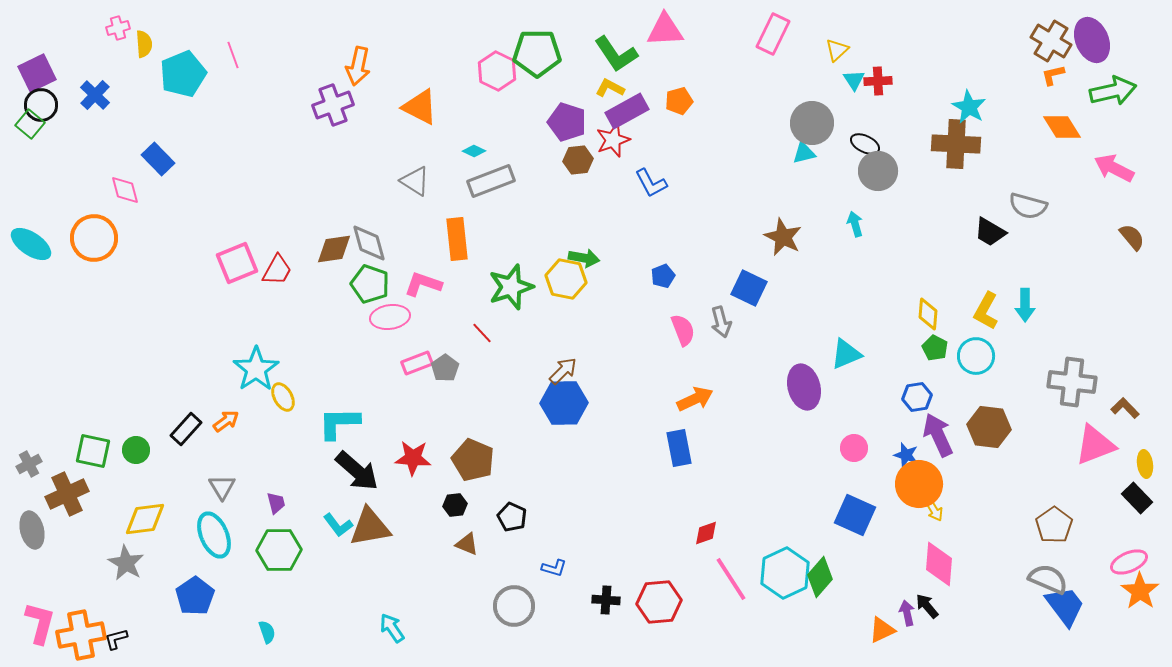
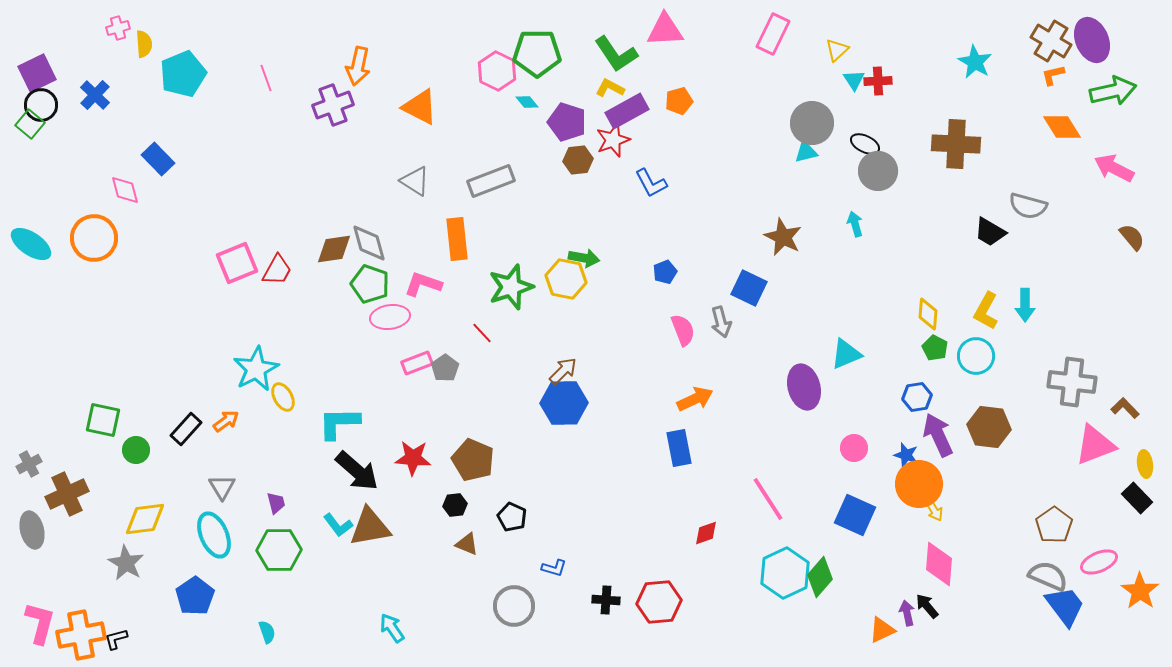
pink line at (233, 55): moved 33 px right, 23 px down
cyan star at (969, 107): moved 6 px right, 45 px up
cyan diamond at (474, 151): moved 53 px right, 49 px up; rotated 25 degrees clockwise
cyan triangle at (804, 153): moved 2 px right, 1 px up
blue pentagon at (663, 276): moved 2 px right, 4 px up
cyan star at (256, 369): rotated 6 degrees clockwise
green square at (93, 451): moved 10 px right, 31 px up
pink ellipse at (1129, 562): moved 30 px left
pink line at (731, 579): moved 37 px right, 80 px up
gray semicircle at (1048, 579): moved 3 px up
